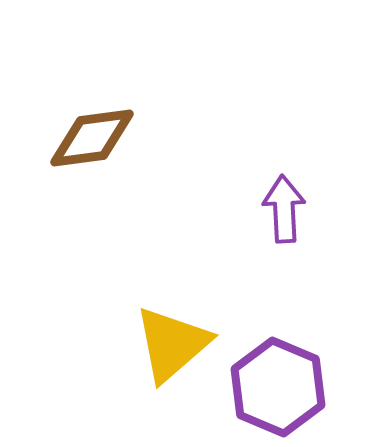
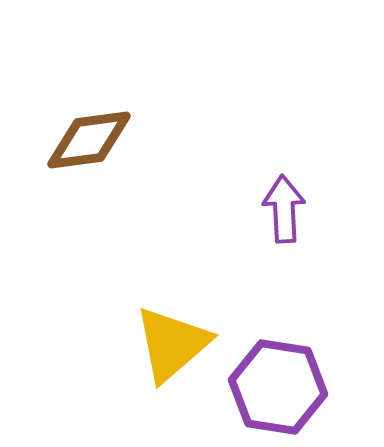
brown diamond: moved 3 px left, 2 px down
purple hexagon: rotated 14 degrees counterclockwise
